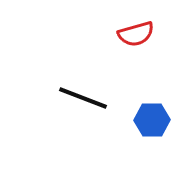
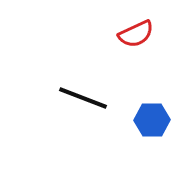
red semicircle: rotated 9 degrees counterclockwise
